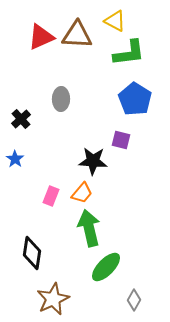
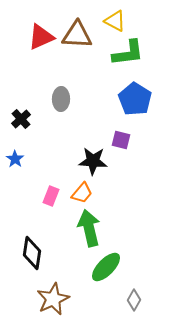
green L-shape: moved 1 px left
